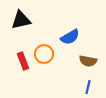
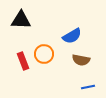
black triangle: rotated 15 degrees clockwise
blue semicircle: moved 2 px right, 1 px up
brown semicircle: moved 7 px left, 1 px up
blue line: rotated 64 degrees clockwise
